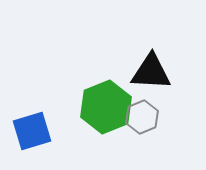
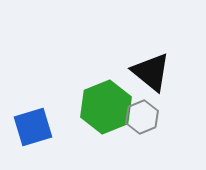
black triangle: rotated 36 degrees clockwise
blue square: moved 1 px right, 4 px up
